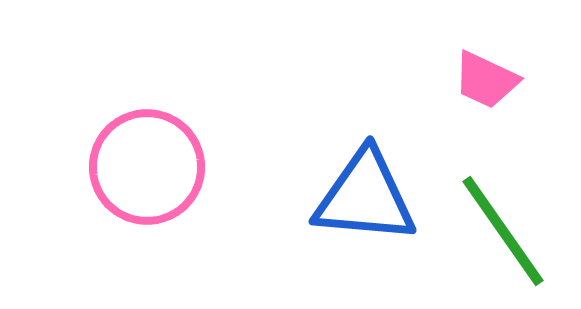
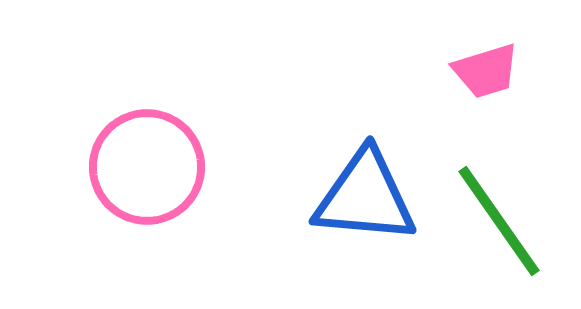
pink trapezoid: moved 9 px up; rotated 42 degrees counterclockwise
green line: moved 4 px left, 10 px up
